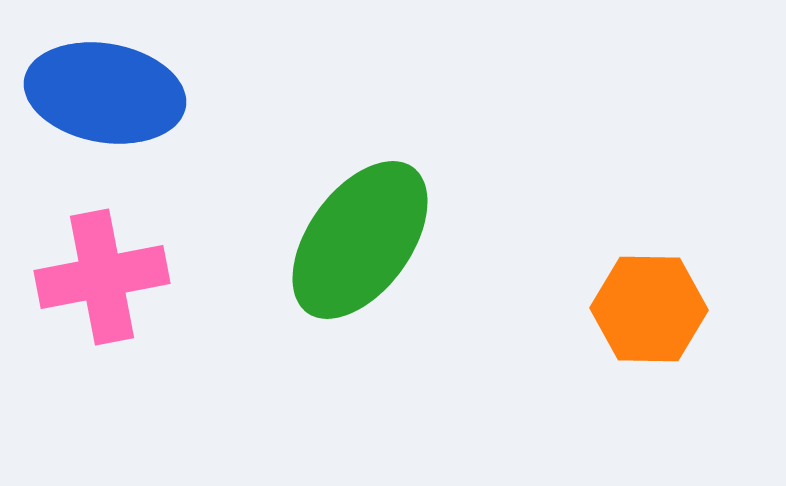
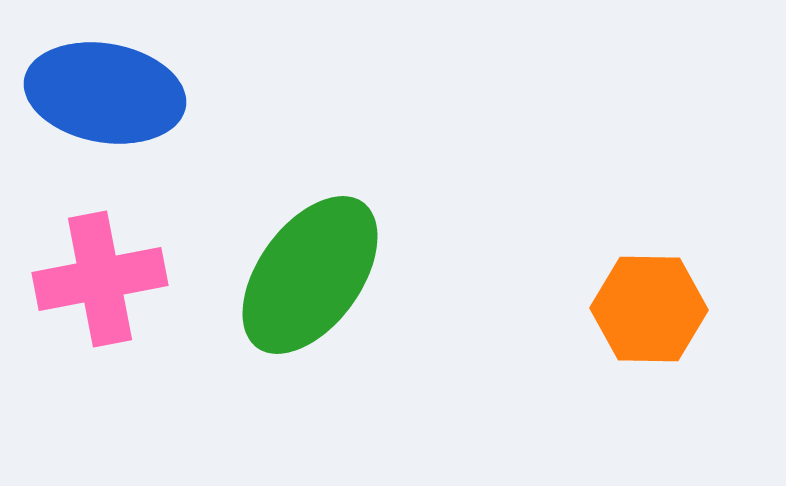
green ellipse: moved 50 px left, 35 px down
pink cross: moved 2 px left, 2 px down
